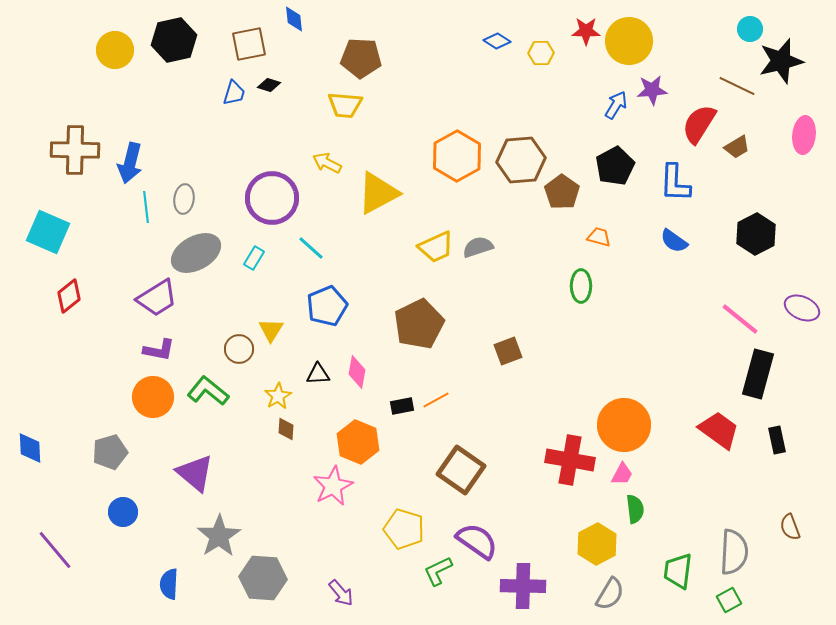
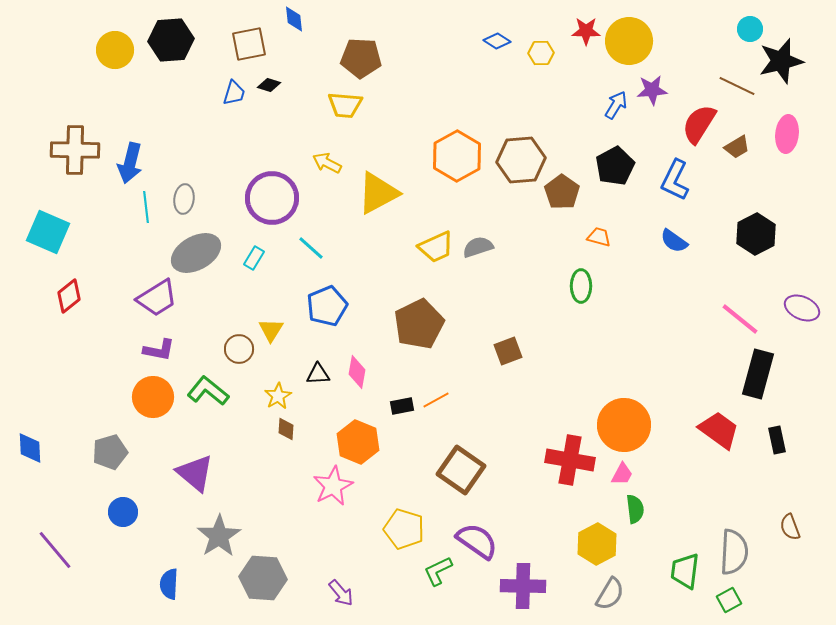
black hexagon at (174, 40): moved 3 px left; rotated 9 degrees clockwise
pink ellipse at (804, 135): moved 17 px left, 1 px up
blue L-shape at (675, 183): moved 3 px up; rotated 24 degrees clockwise
green trapezoid at (678, 571): moved 7 px right
